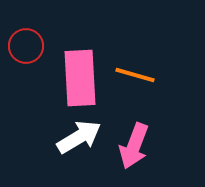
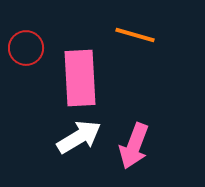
red circle: moved 2 px down
orange line: moved 40 px up
